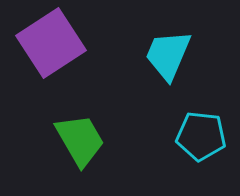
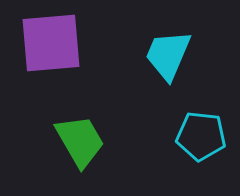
purple square: rotated 28 degrees clockwise
green trapezoid: moved 1 px down
